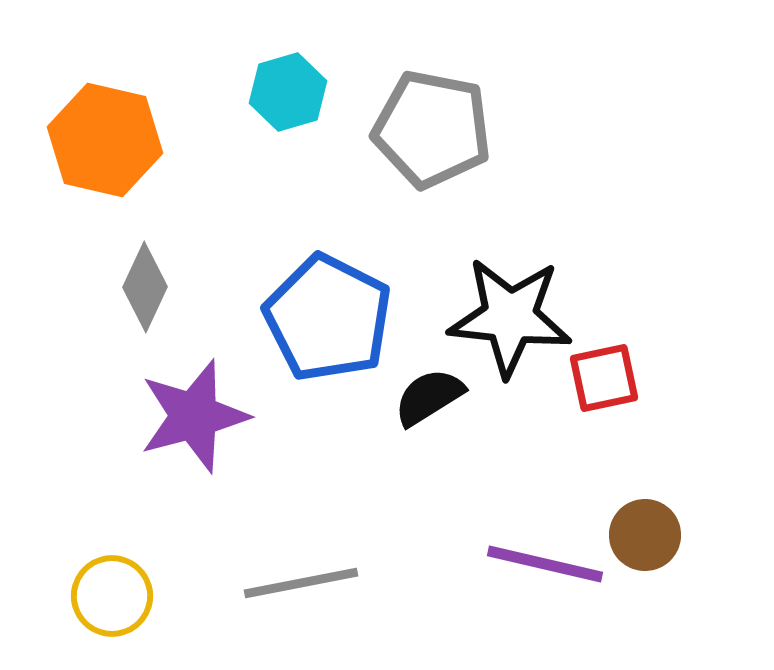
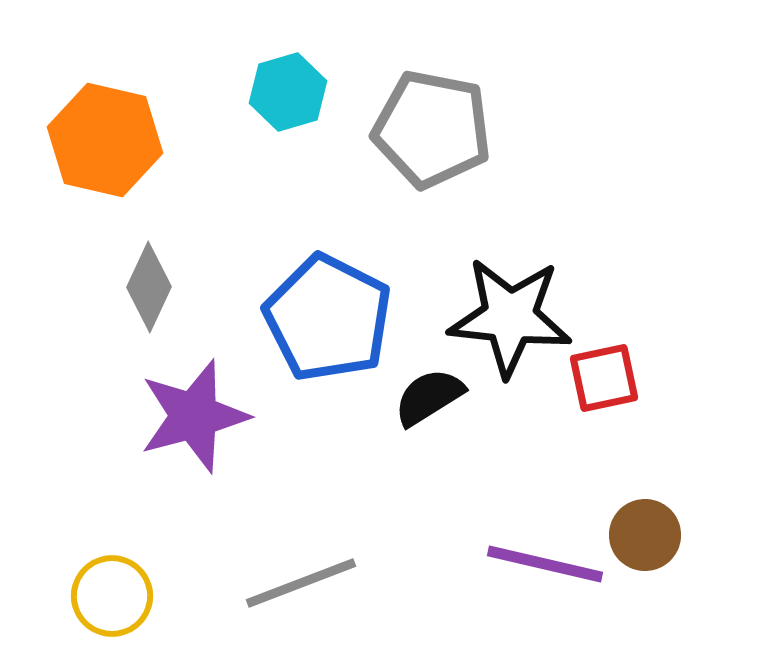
gray diamond: moved 4 px right
gray line: rotated 10 degrees counterclockwise
